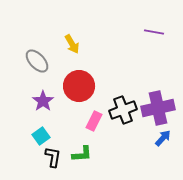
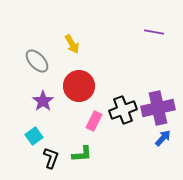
cyan square: moved 7 px left
black L-shape: moved 2 px left, 1 px down; rotated 10 degrees clockwise
